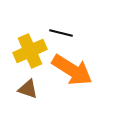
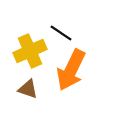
black line: rotated 20 degrees clockwise
orange arrow: moved 1 px left; rotated 84 degrees clockwise
